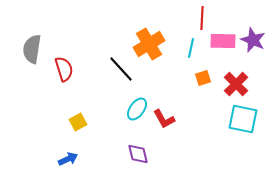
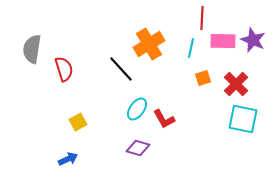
purple diamond: moved 6 px up; rotated 60 degrees counterclockwise
